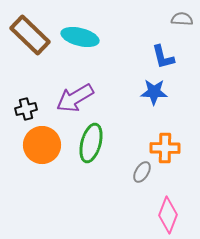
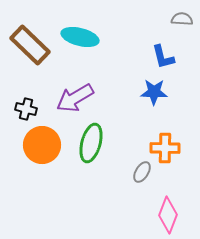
brown rectangle: moved 10 px down
black cross: rotated 30 degrees clockwise
